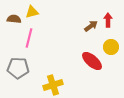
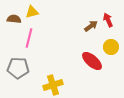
red arrow: rotated 24 degrees counterclockwise
